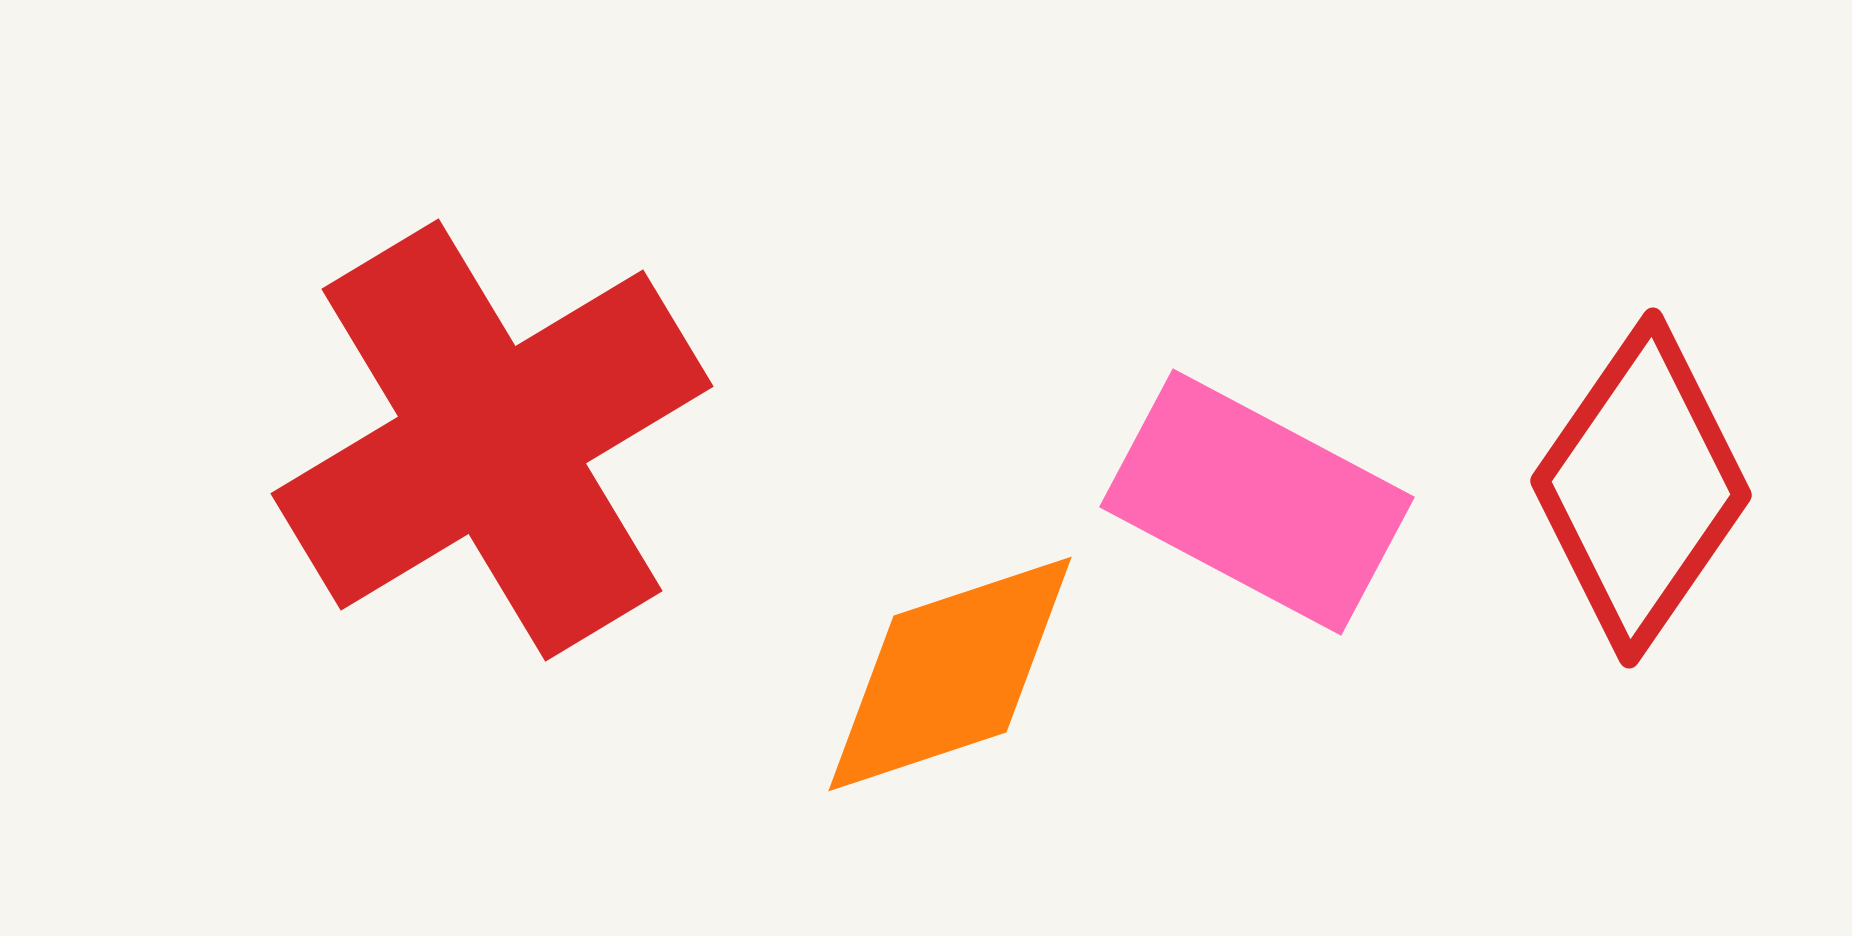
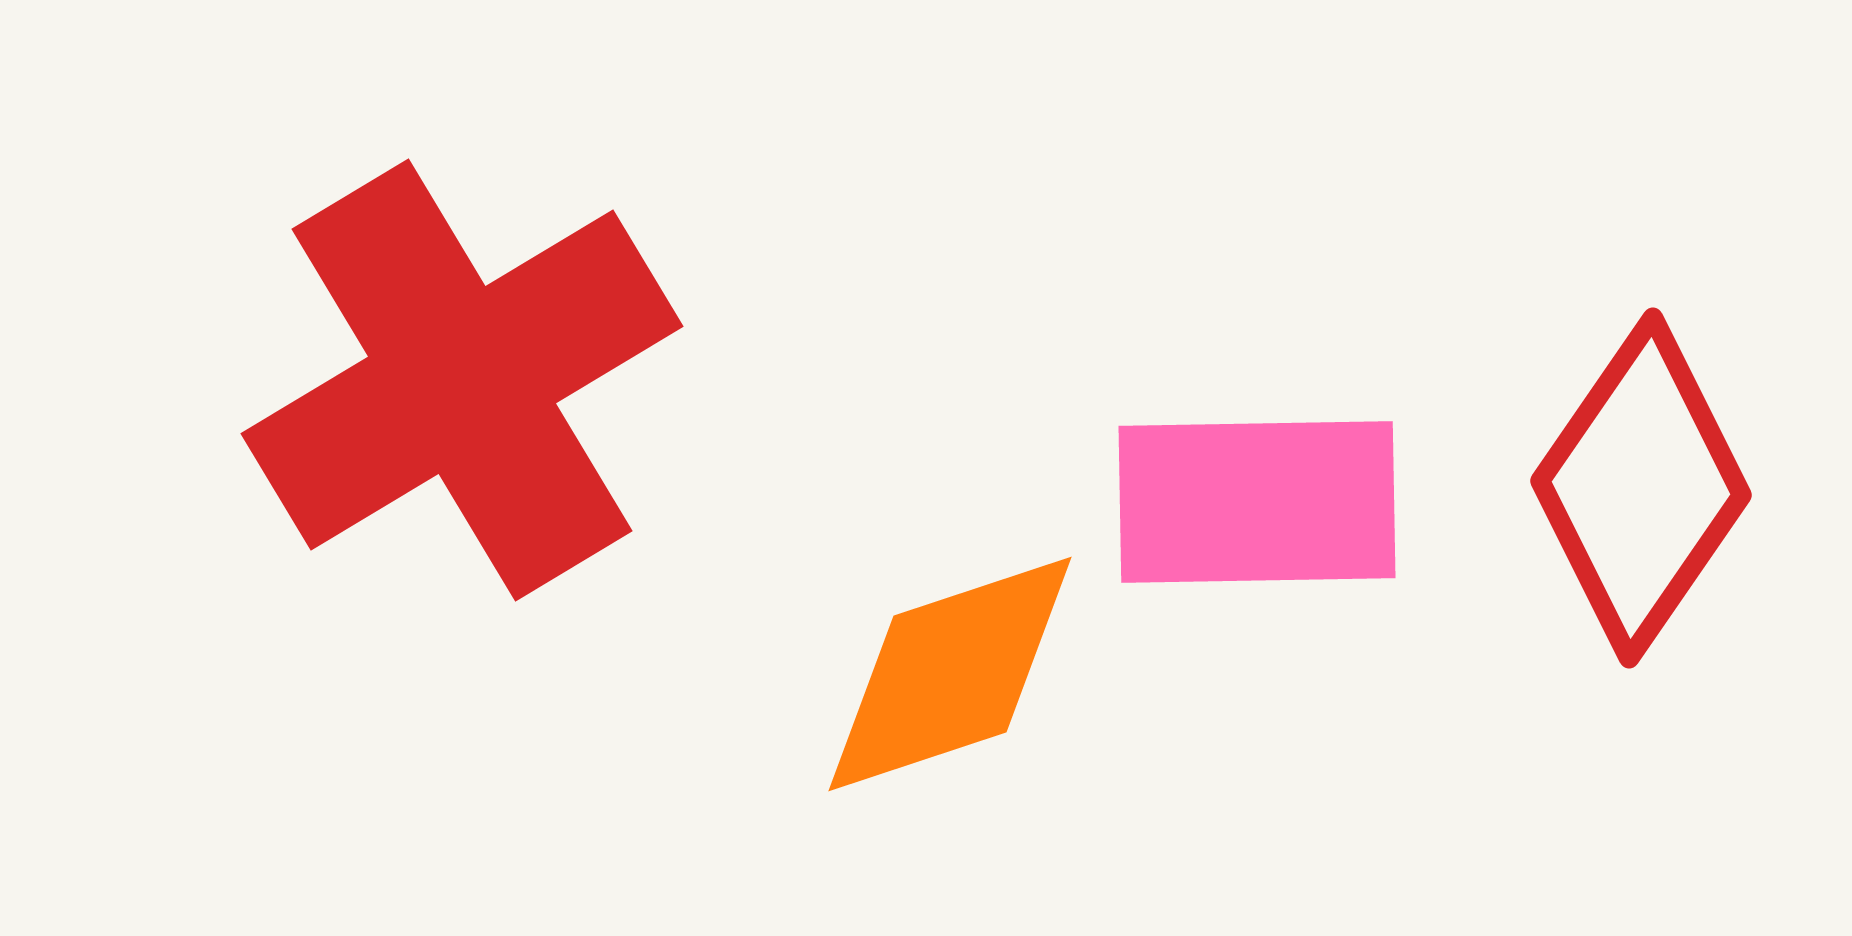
red cross: moved 30 px left, 60 px up
pink rectangle: rotated 29 degrees counterclockwise
